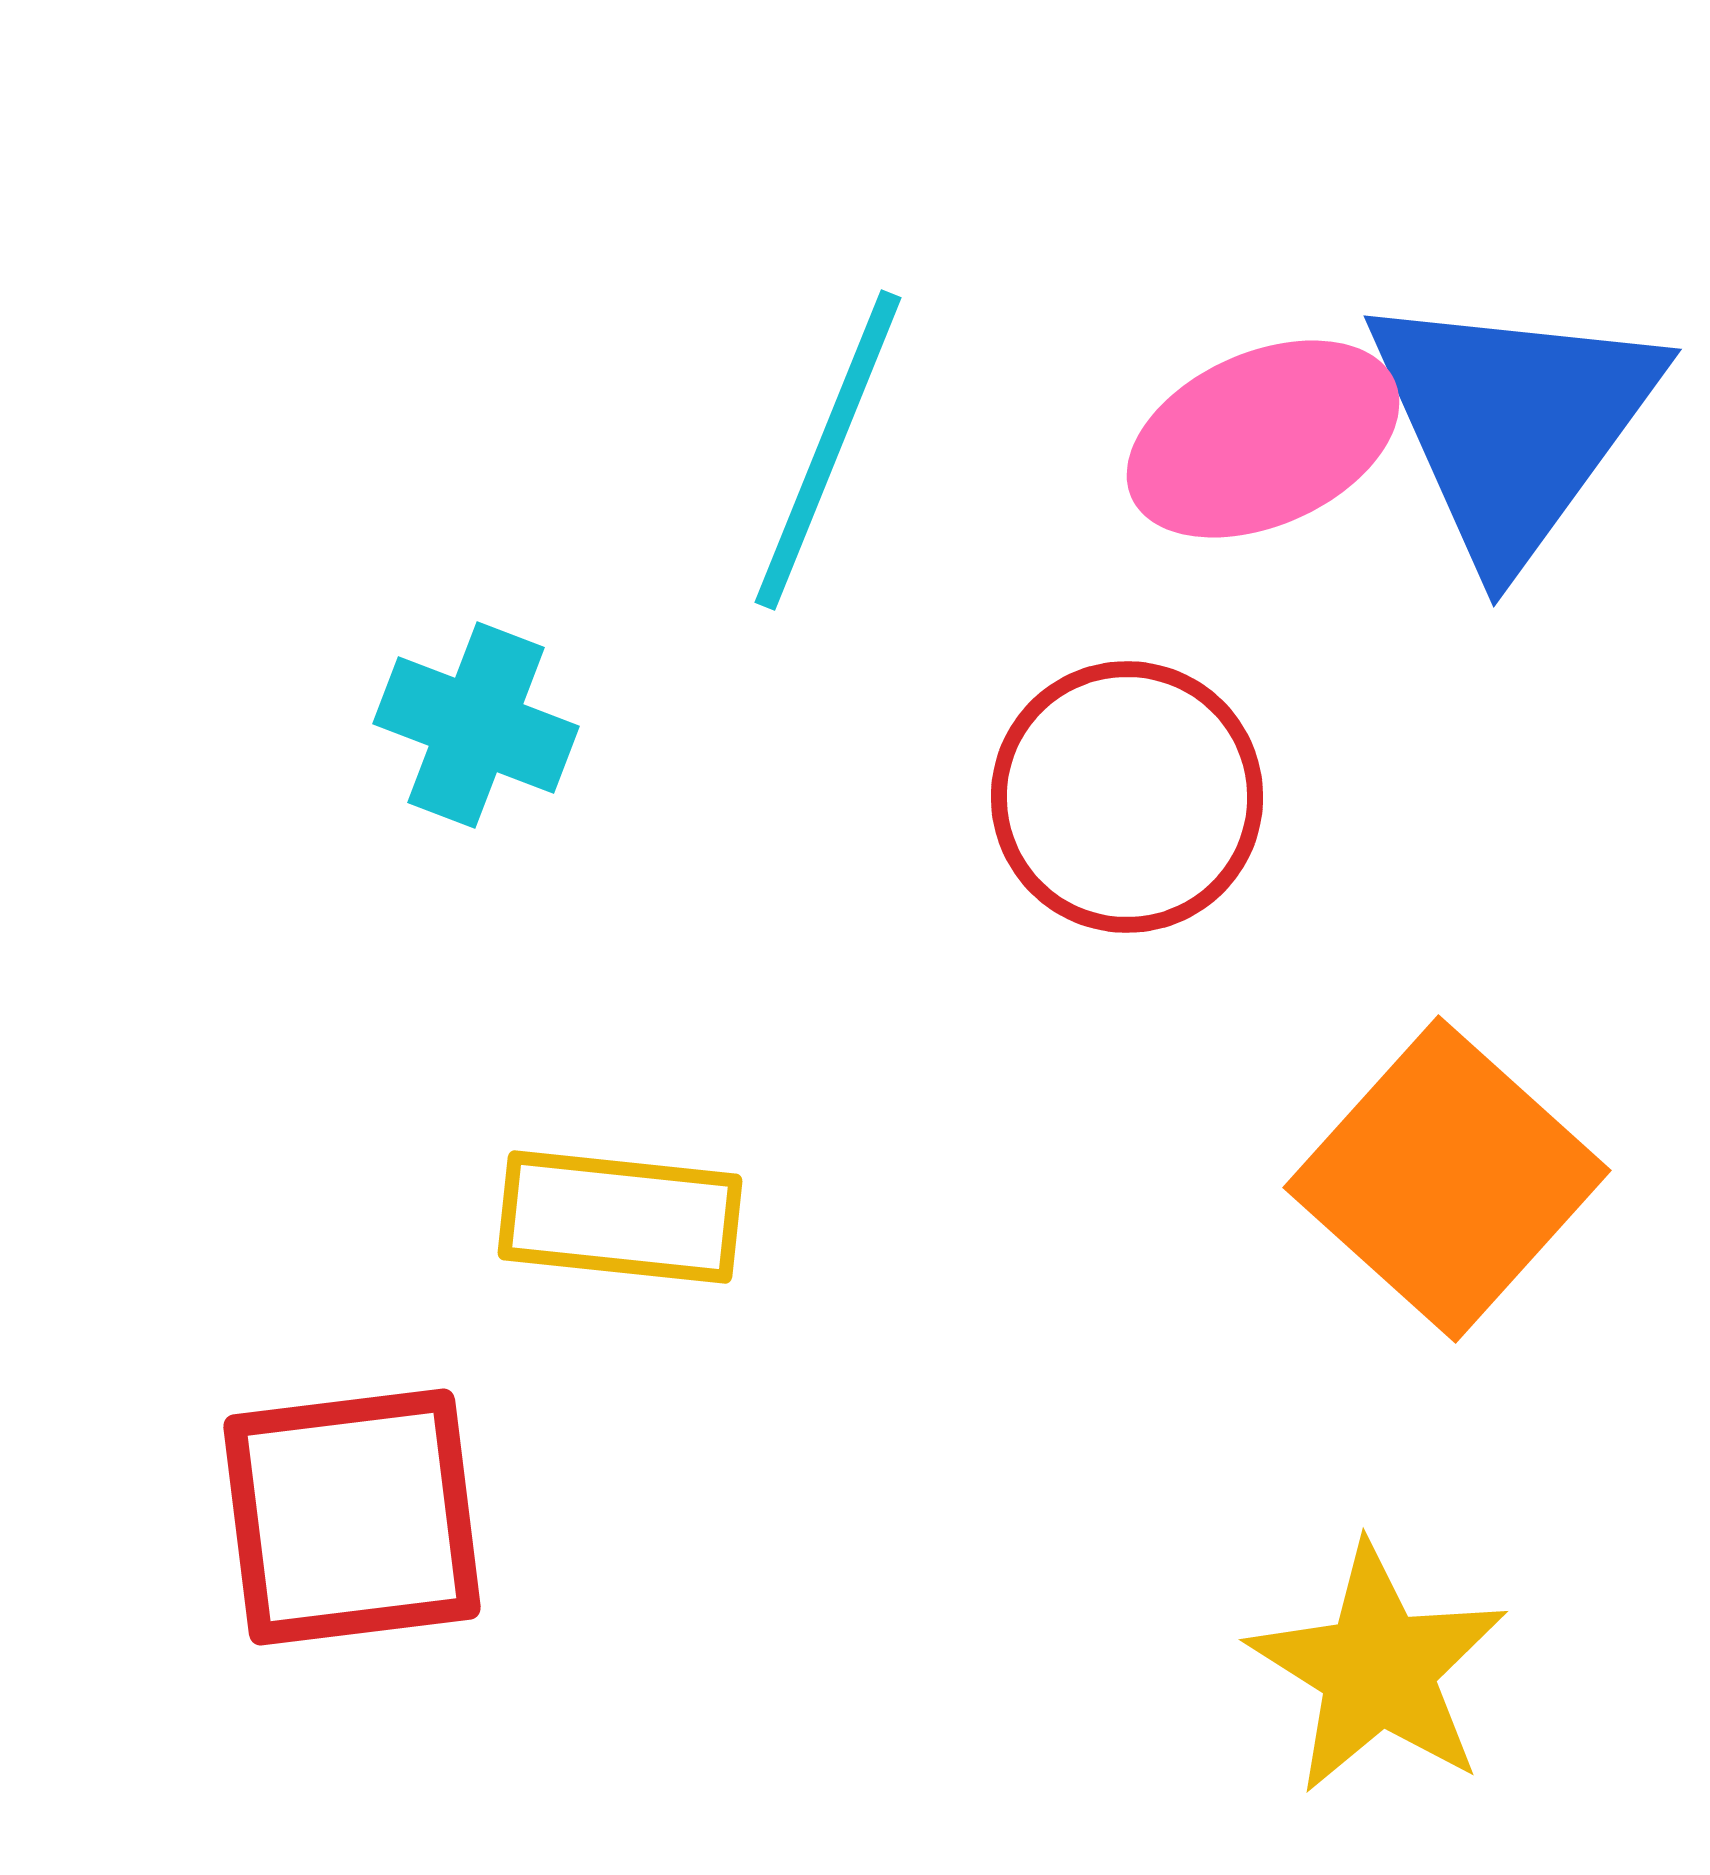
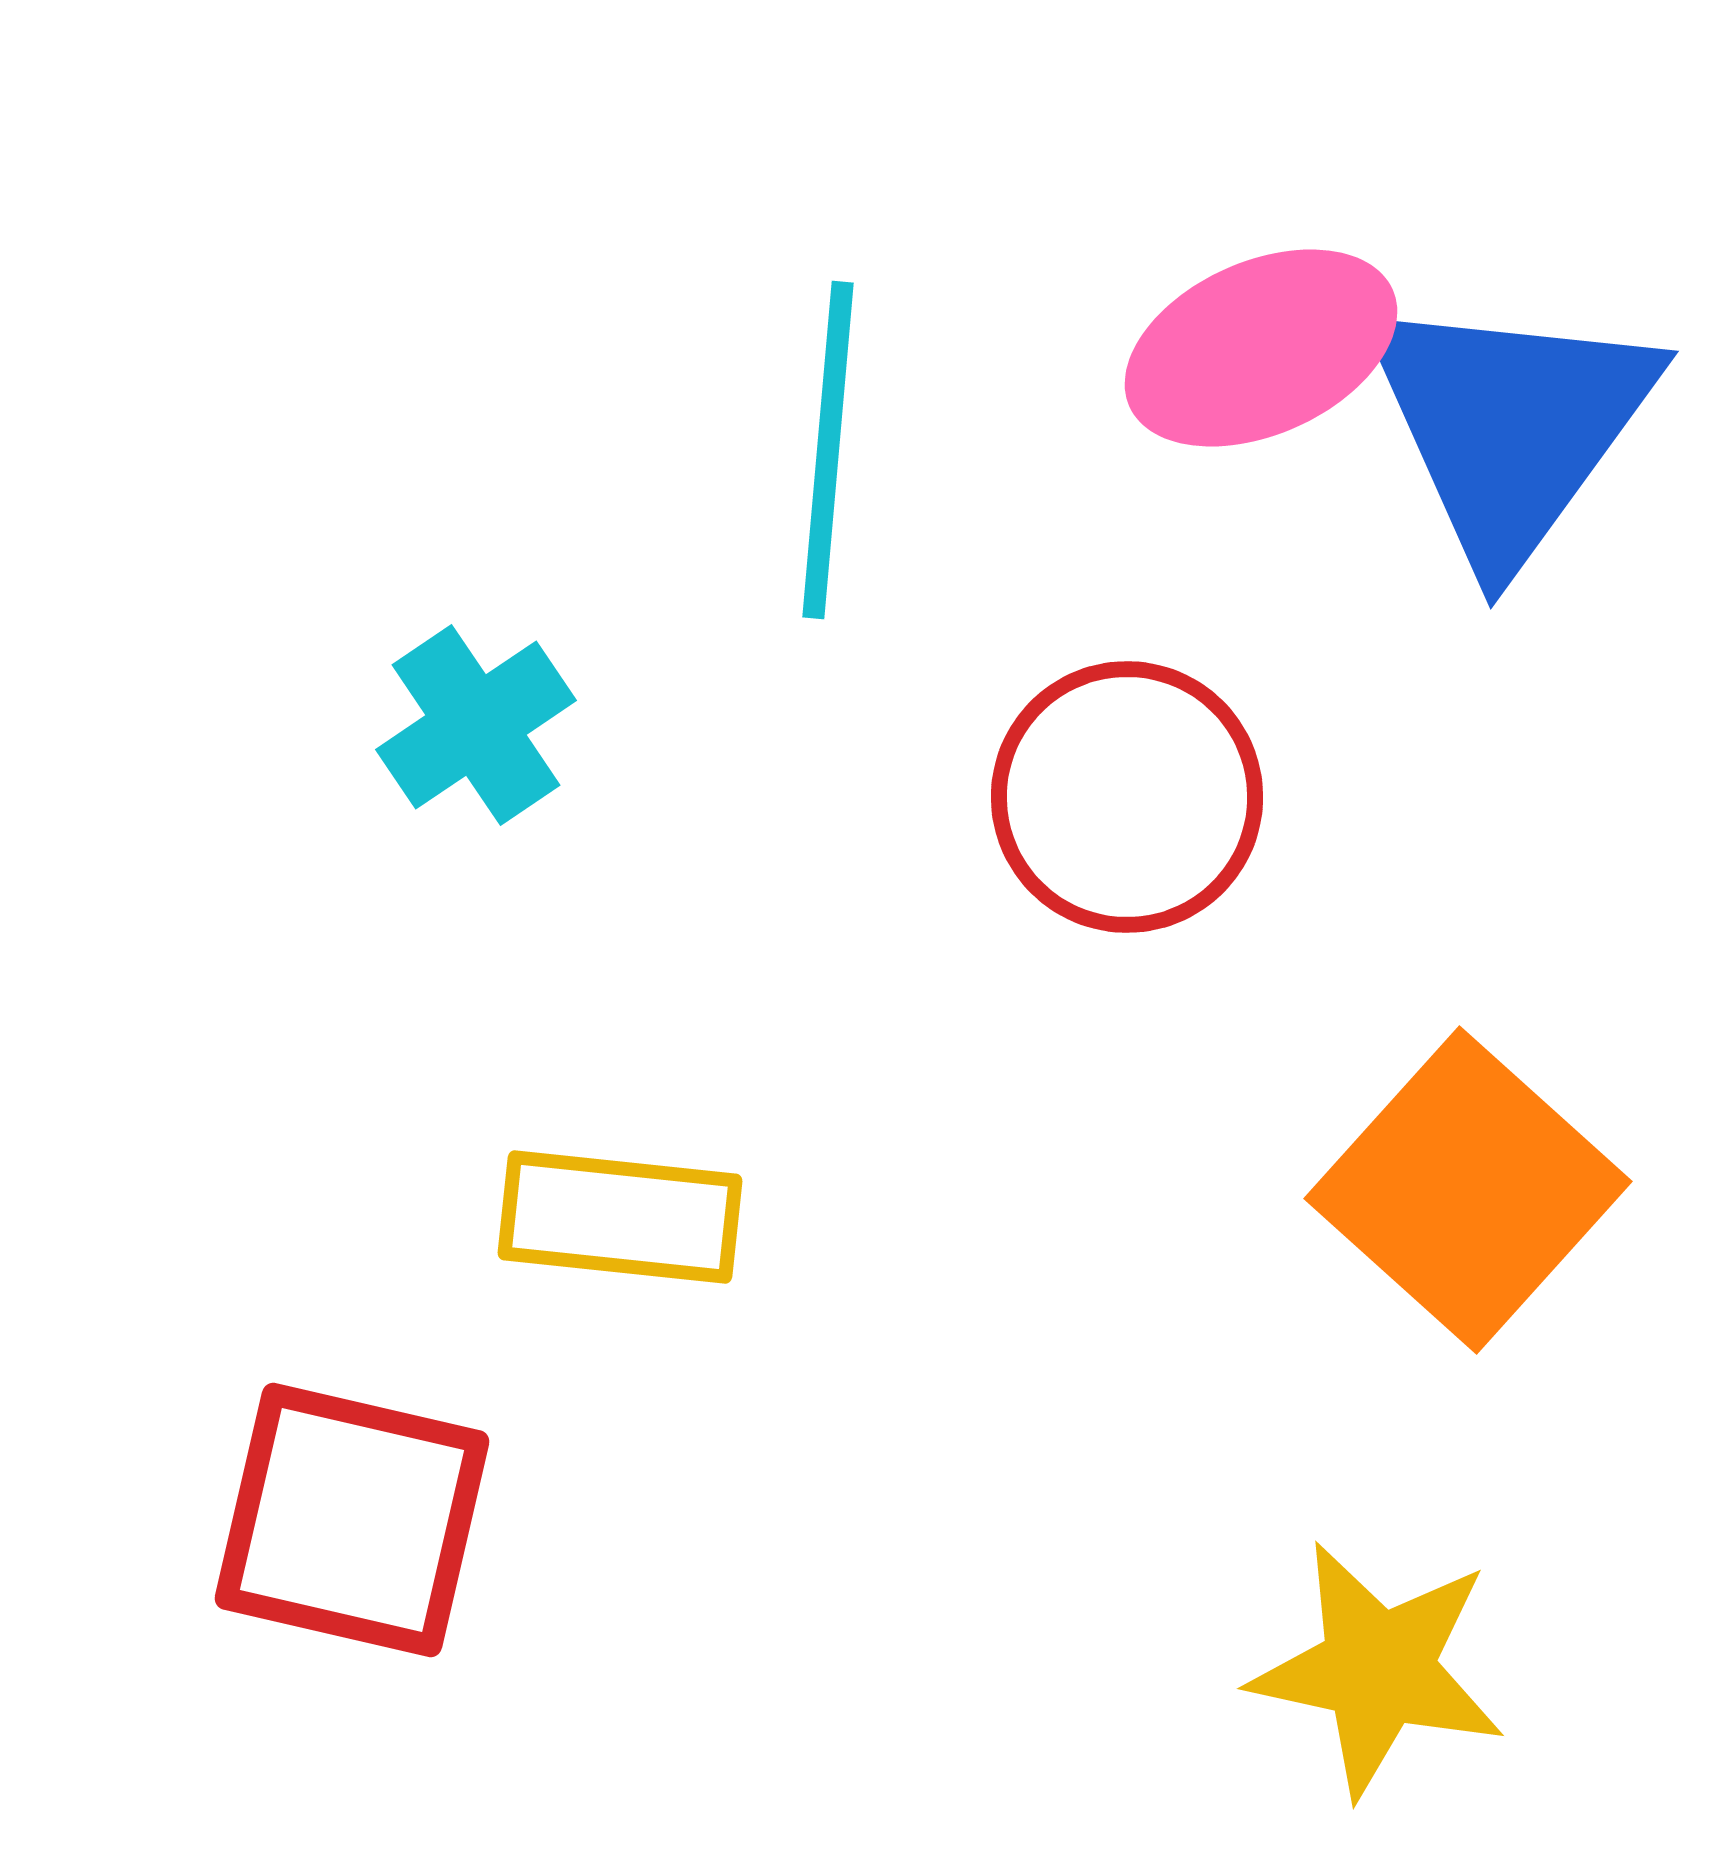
blue triangle: moved 3 px left, 2 px down
pink ellipse: moved 2 px left, 91 px up
cyan line: rotated 17 degrees counterclockwise
cyan cross: rotated 35 degrees clockwise
orange square: moved 21 px right, 11 px down
red square: moved 3 px down; rotated 20 degrees clockwise
yellow star: rotated 20 degrees counterclockwise
